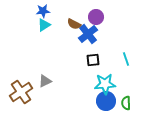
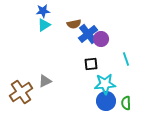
purple circle: moved 5 px right, 22 px down
brown semicircle: rotated 40 degrees counterclockwise
black square: moved 2 px left, 4 px down
